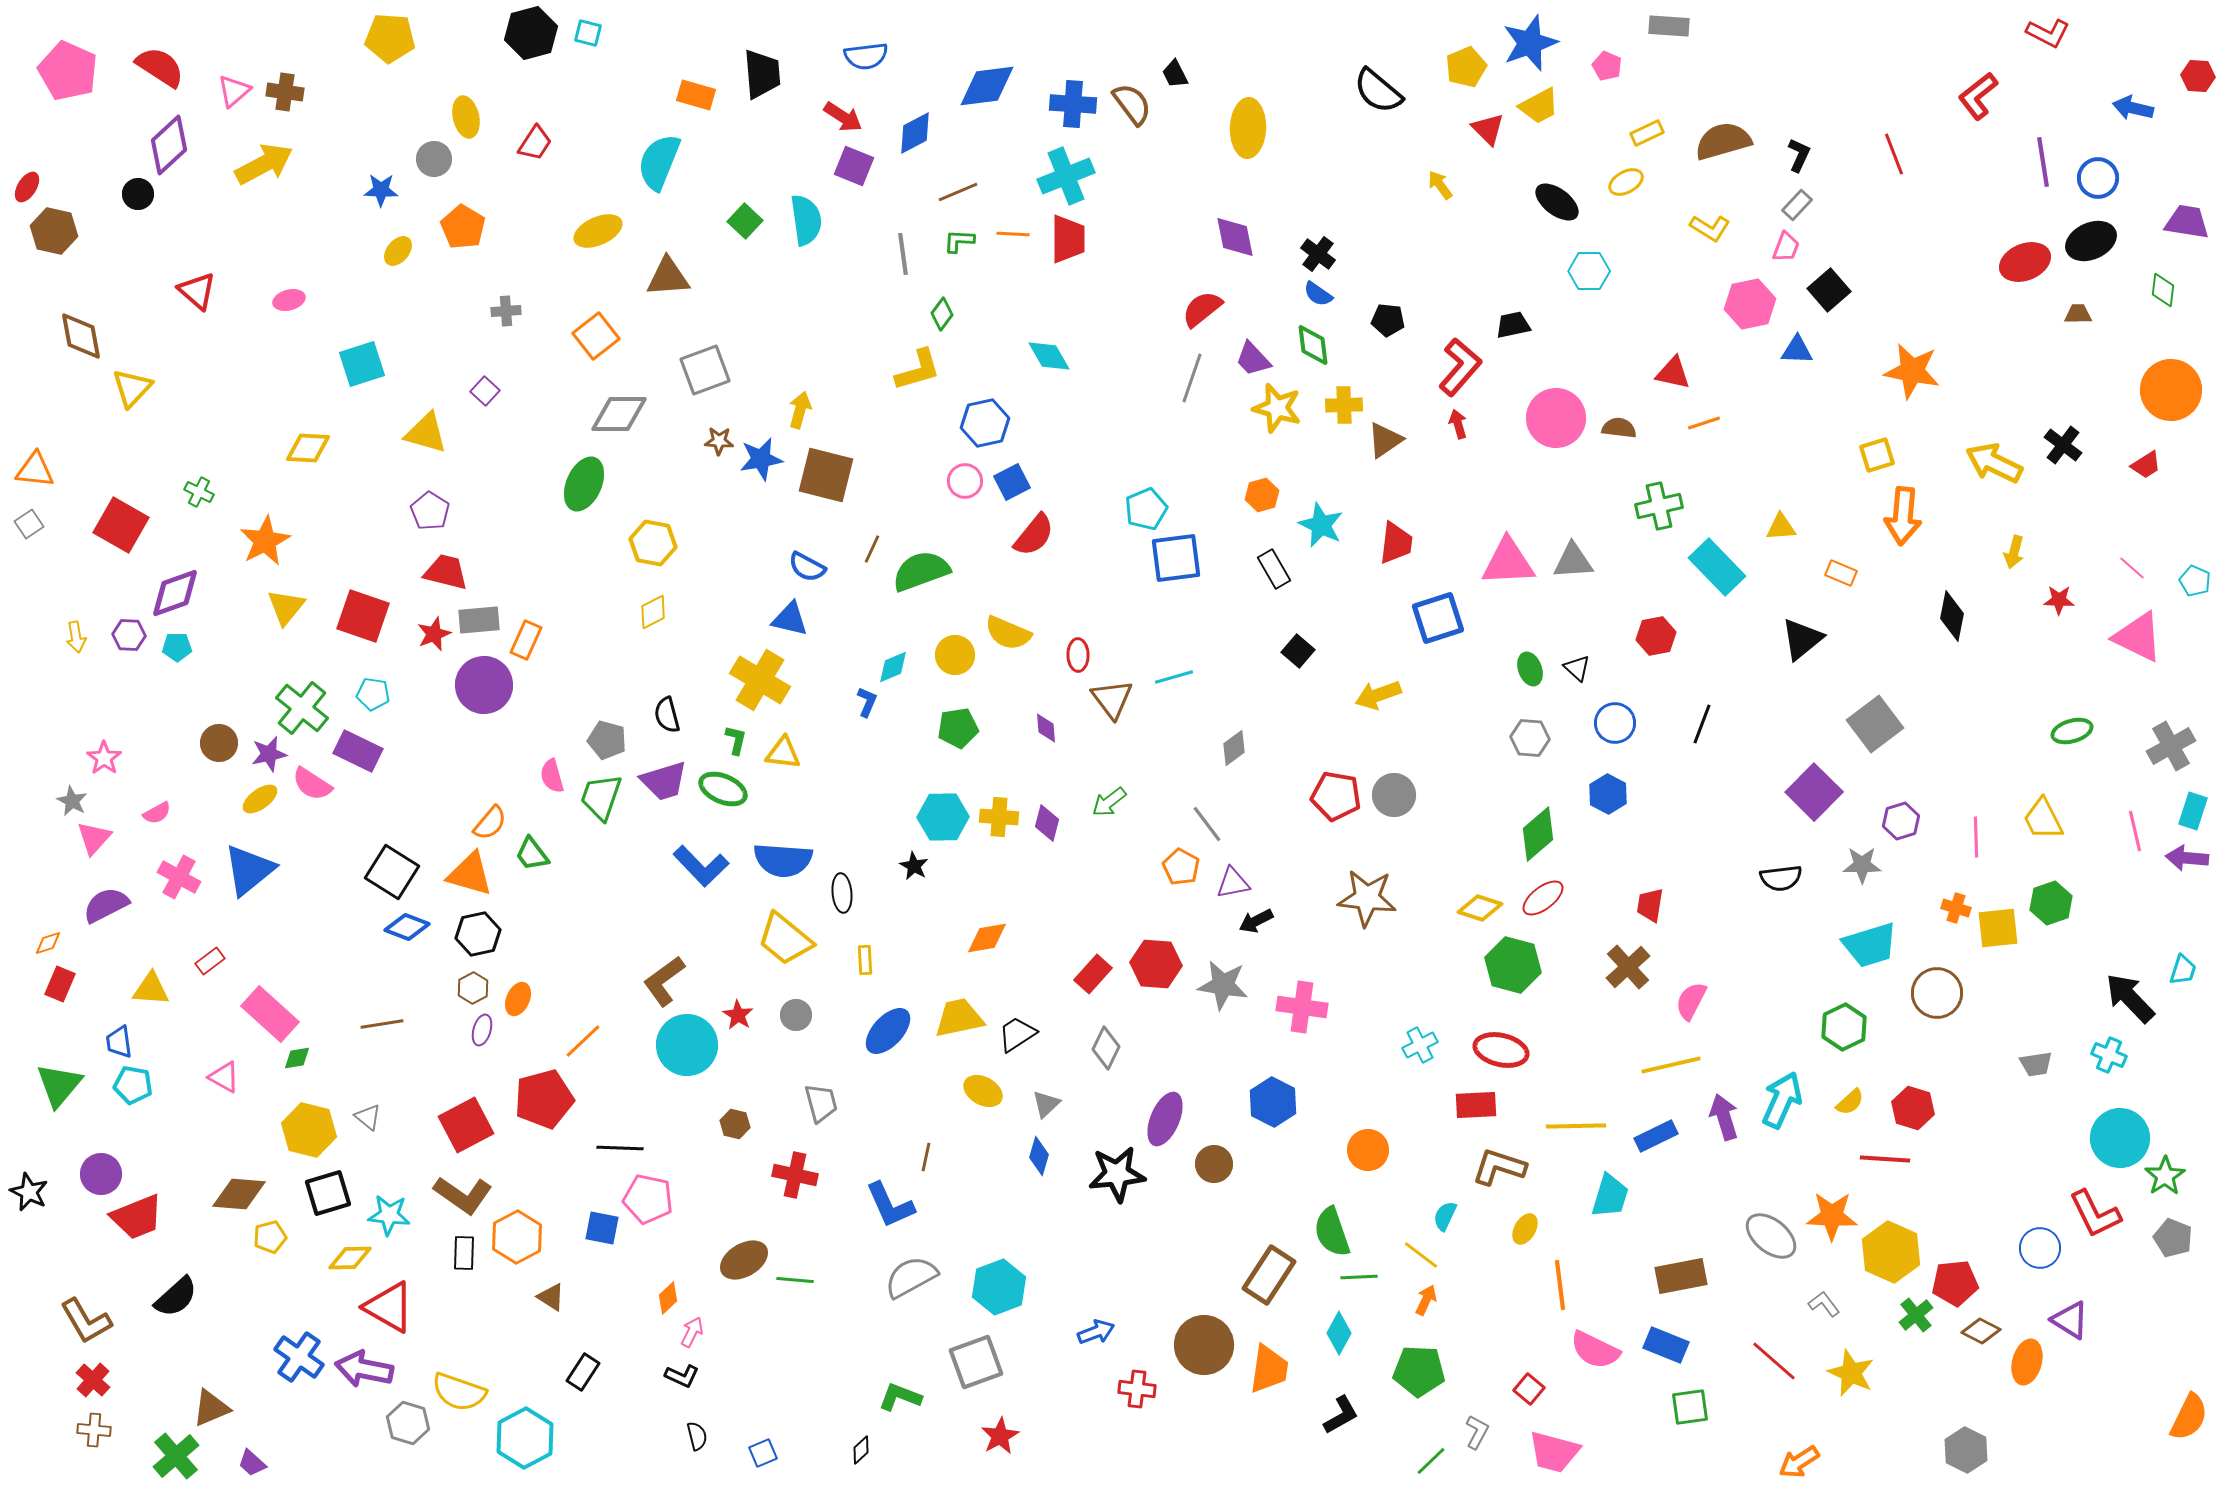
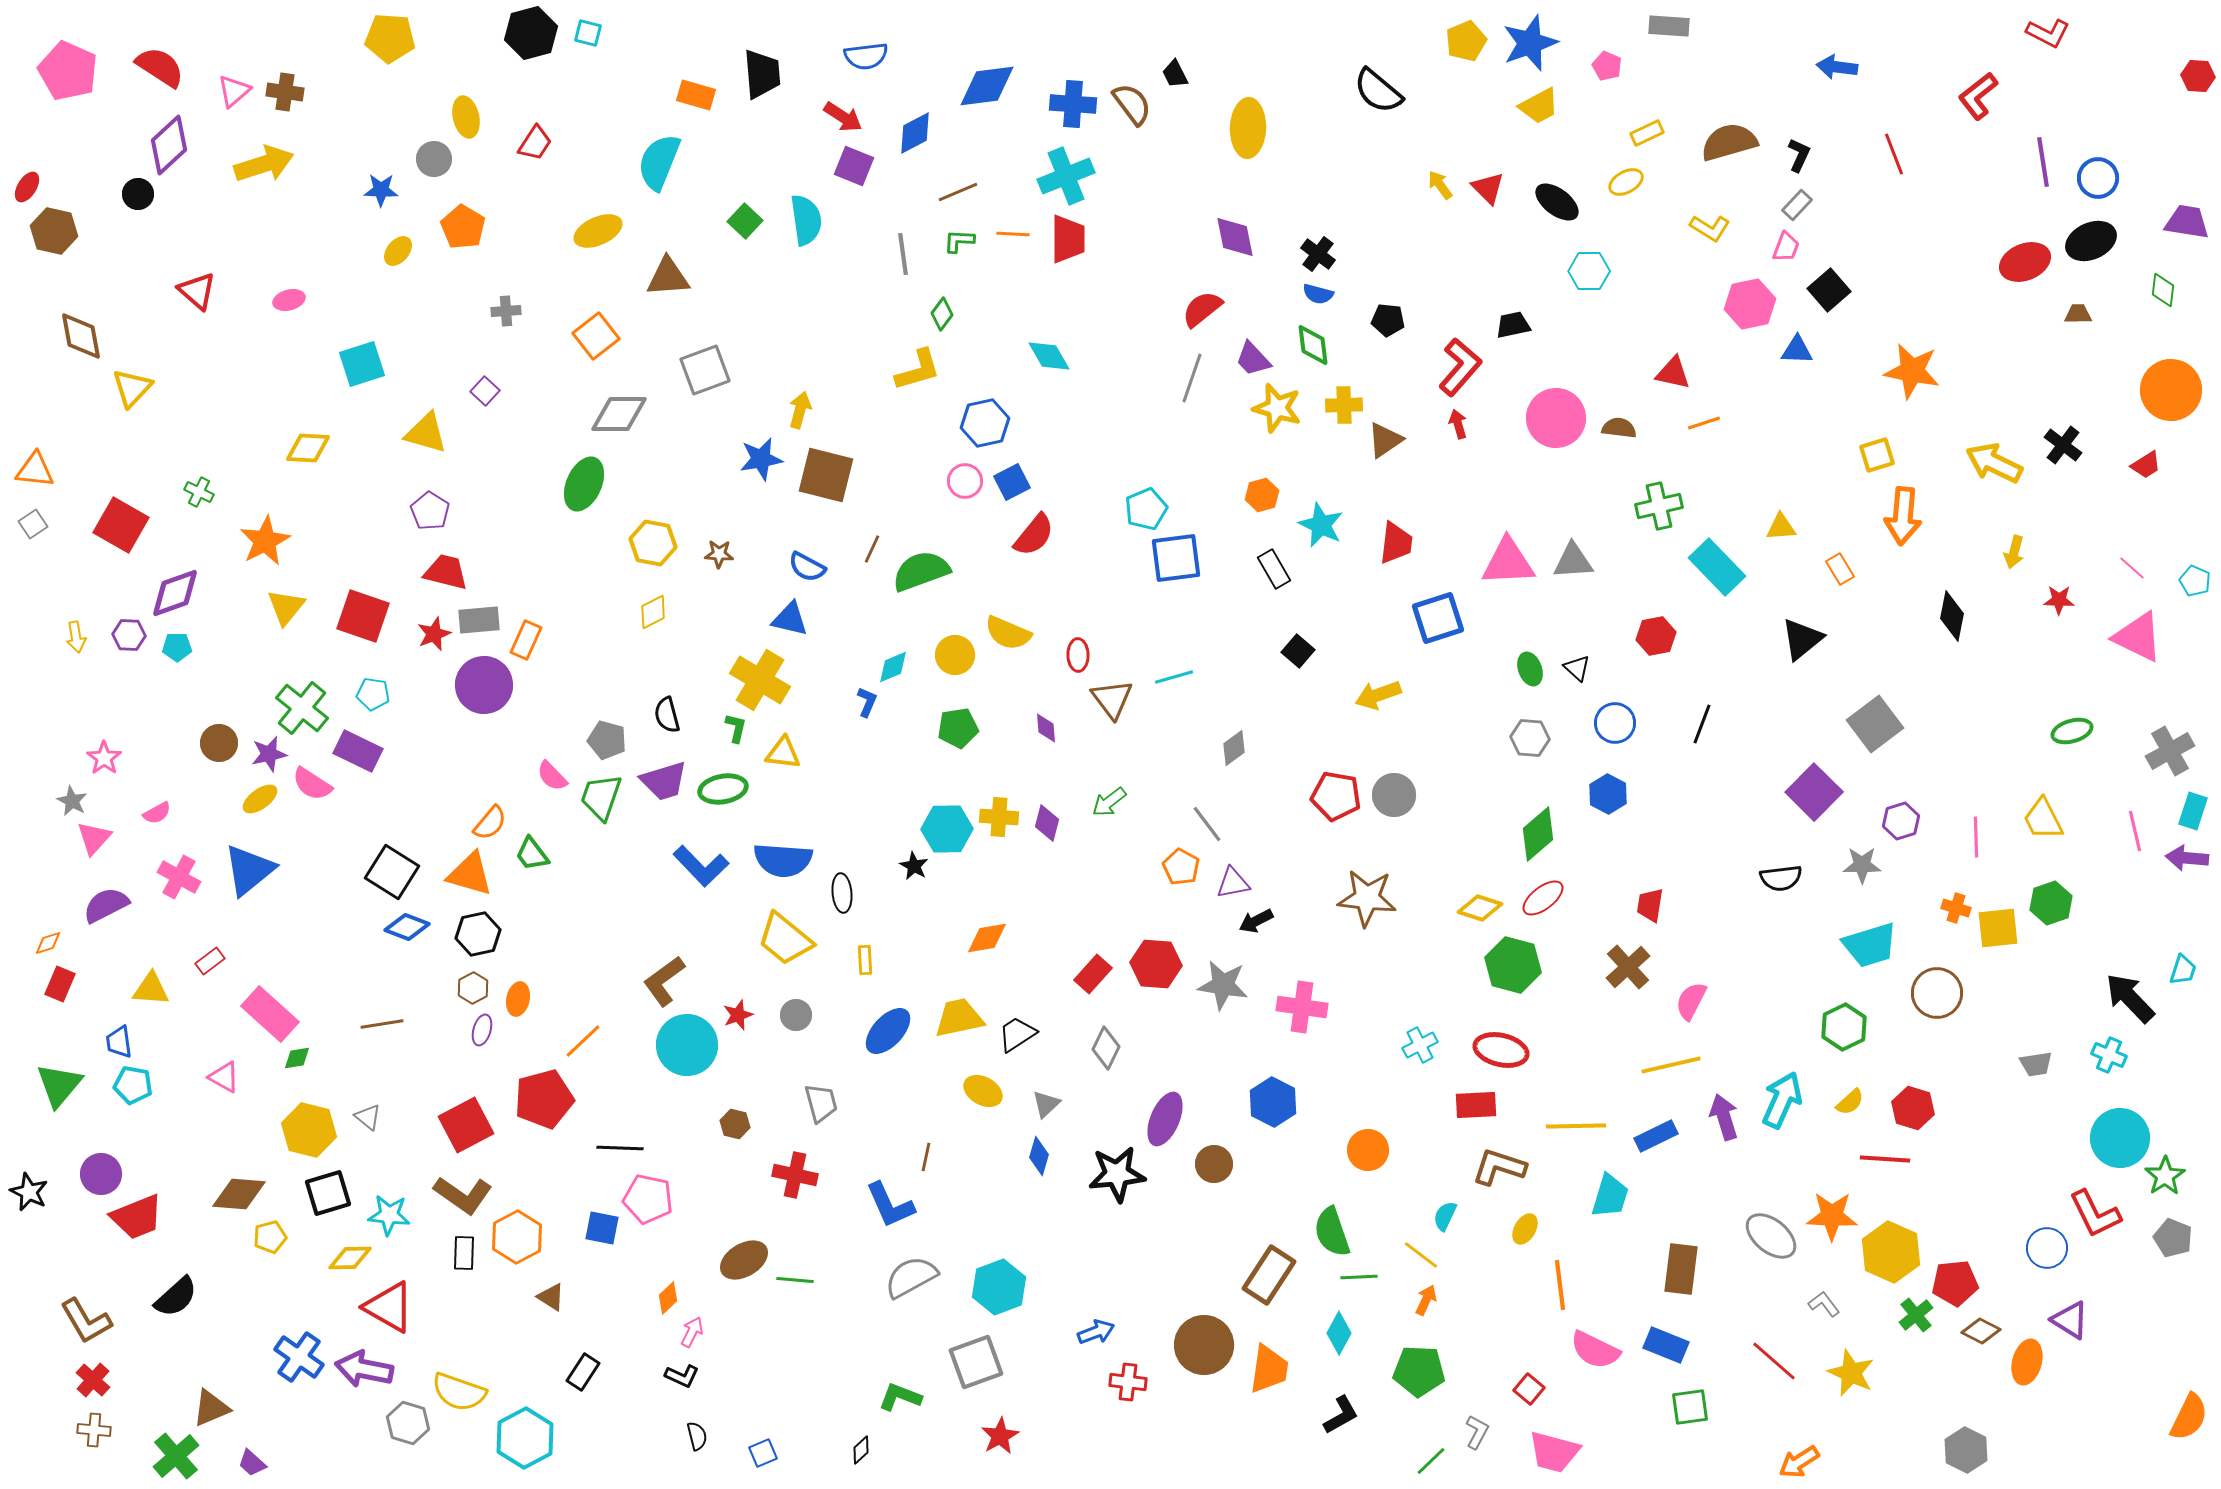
yellow pentagon at (1466, 67): moved 26 px up
blue arrow at (2133, 108): moved 296 px left, 41 px up; rotated 6 degrees counterclockwise
red triangle at (1488, 129): moved 59 px down
brown semicircle at (1723, 141): moved 6 px right, 1 px down
yellow arrow at (264, 164): rotated 10 degrees clockwise
blue semicircle at (1318, 294): rotated 20 degrees counterclockwise
brown star at (719, 441): moved 113 px down
gray square at (29, 524): moved 4 px right
orange rectangle at (1841, 573): moved 1 px left, 4 px up; rotated 36 degrees clockwise
green L-shape at (736, 740): moved 12 px up
gray cross at (2171, 746): moved 1 px left, 5 px down
pink semicircle at (552, 776): rotated 28 degrees counterclockwise
green ellipse at (723, 789): rotated 33 degrees counterclockwise
cyan hexagon at (943, 817): moved 4 px right, 12 px down
orange ellipse at (518, 999): rotated 12 degrees counterclockwise
red star at (738, 1015): rotated 20 degrees clockwise
blue circle at (2040, 1248): moved 7 px right
brown rectangle at (1681, 1276): moved 7 px up; rotated 72 degrees counterclockwise
red cross at (1137, 1389): moved 9 px left, 7 px up
